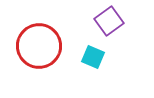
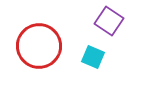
purple square: rotated 20 degrees counterclockwise
